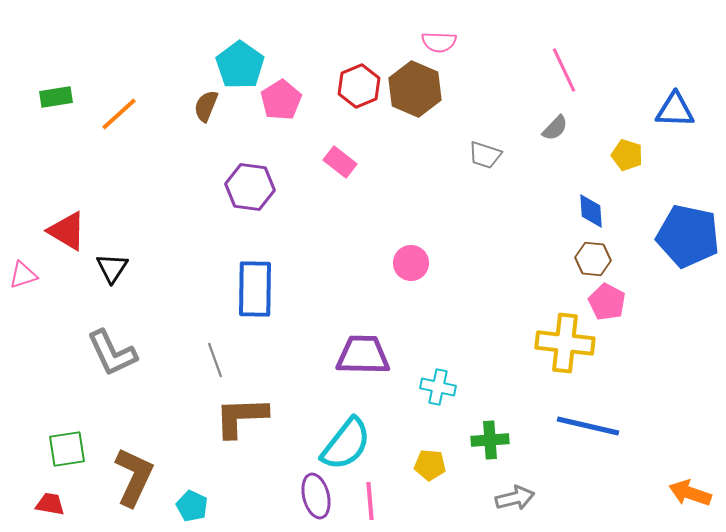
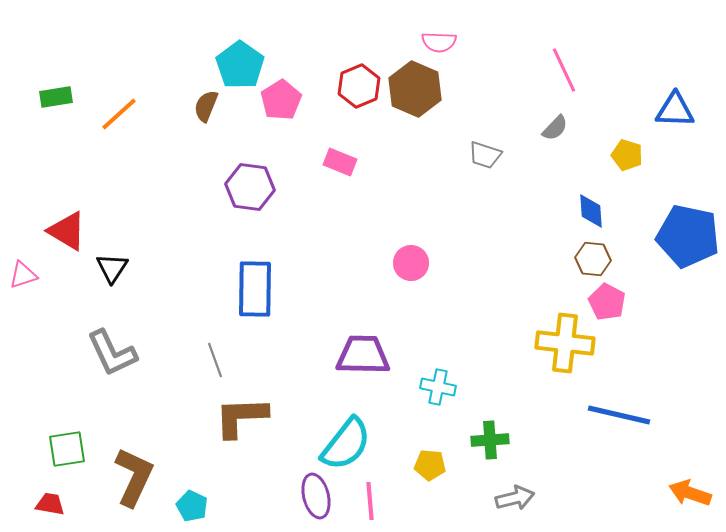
pink rectangle at (340, 162): rotated 16 degrees counterclockwise
blue line at (588, 426): moved 31 px right, 11 px up
